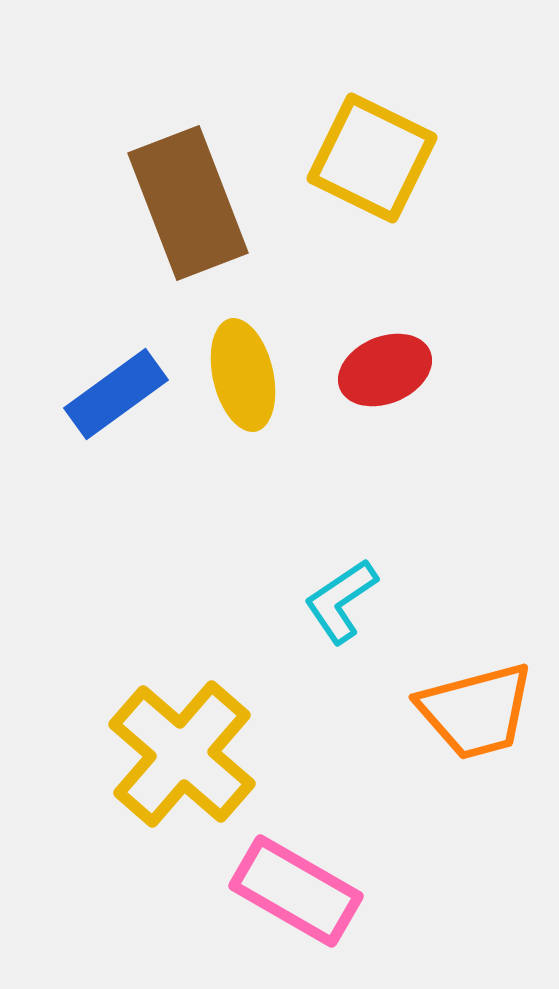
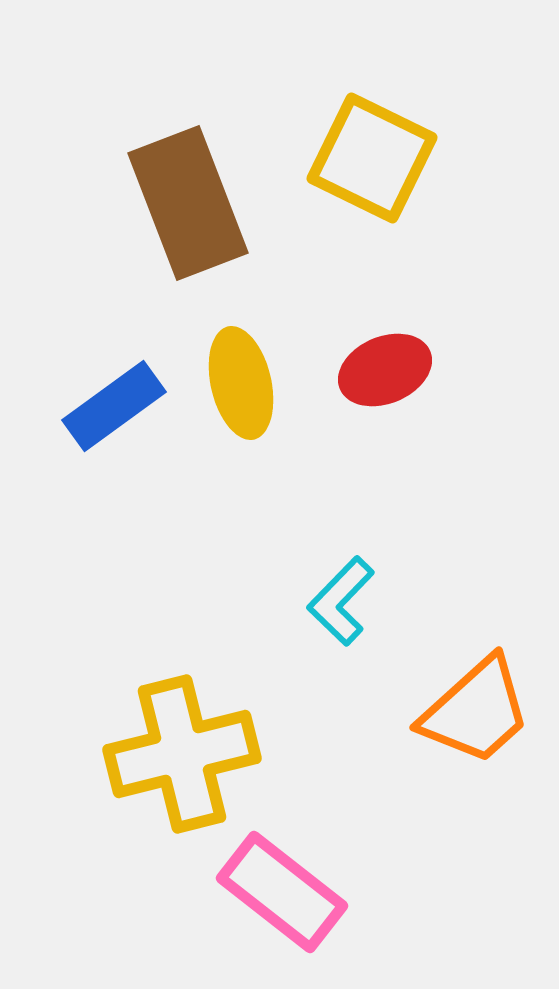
yellow ellipse: moved 2 px left, 8 px down
blue rectangle: moved 2 px left, 12 px down
cyan L-shape: rotated 12 degrees counterclockwise
orange trapezoid: rotated 27 degrees counterclockwise
yellow cross: rotated 35 degrees clockwise
pink rectangle: moved 14 px left, 1 px down; rotated 8 degrees clockwise
